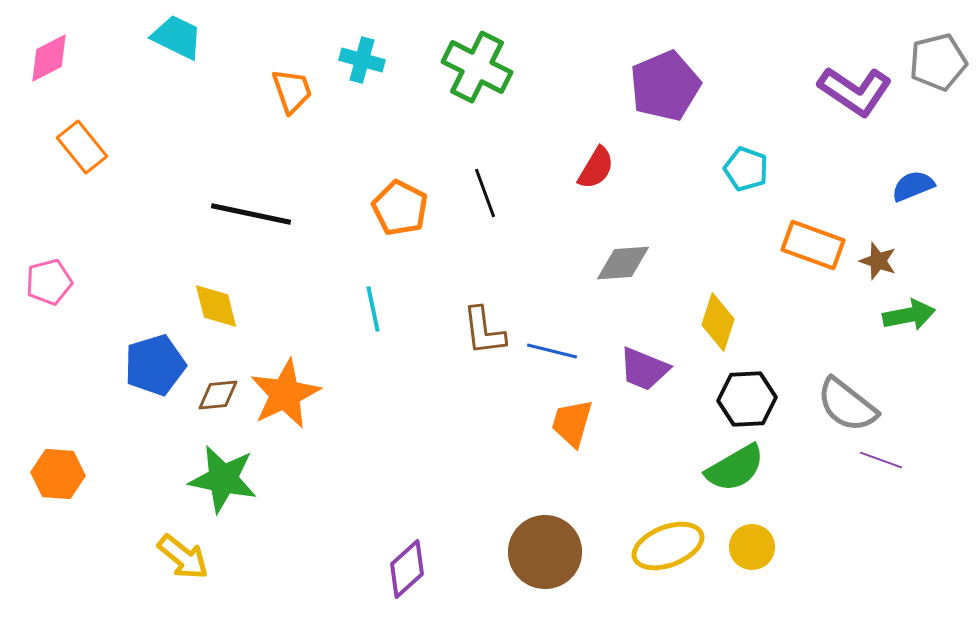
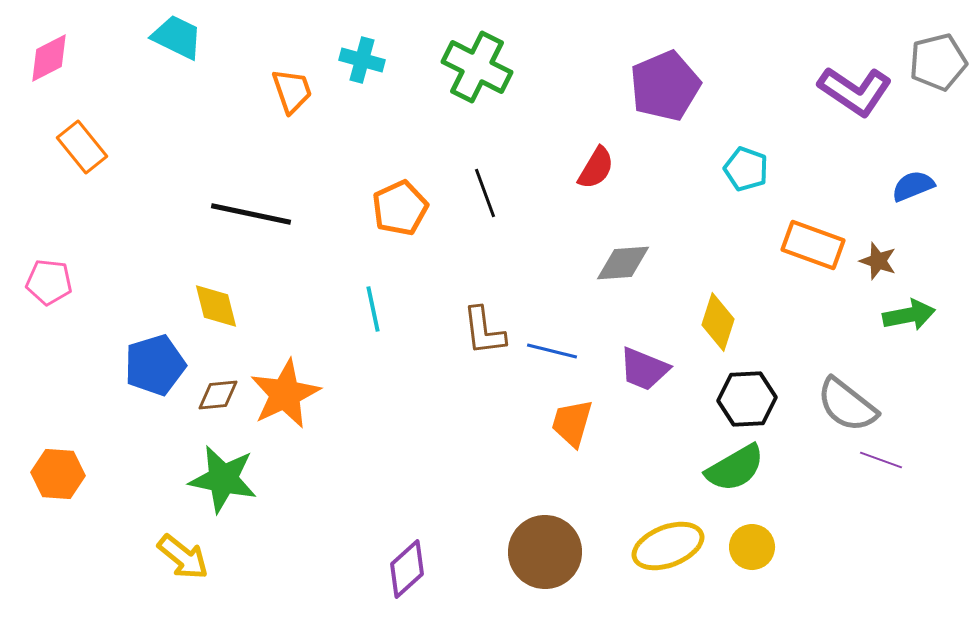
orange pentagon at (400, 208): rotated 20 degrees clockwise
pink pentagon at (49, 282): rotated 21 degrees clockwise
